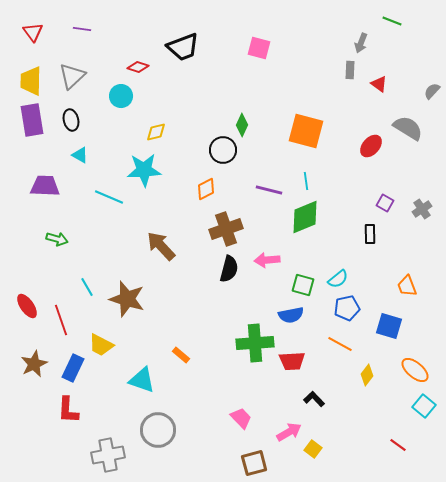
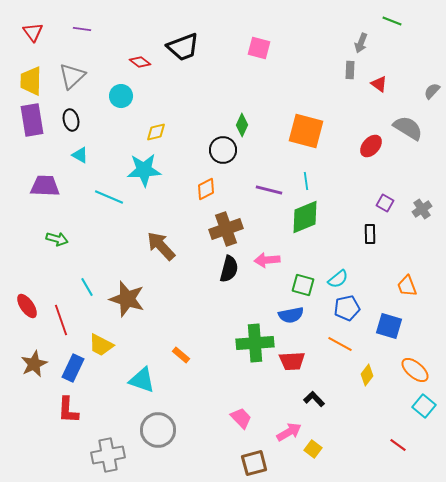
red diamond at (138, 67): moved 2 px right, 5 px up; rotated 20 degrees clockwise
